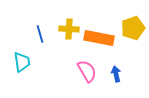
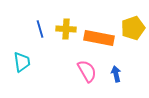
yellow cross: moved 3 px left
blue line: moved 5 px up
